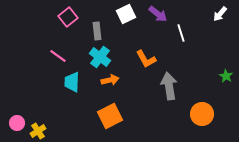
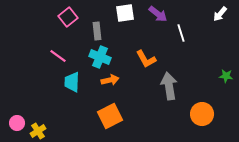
white square: moved 1 px left, 1 px up; rotated 18 degrees clockwise
cyan cross: rotated 15 degrees counterclockwise
green star: rotated 24 degrees counterclockwise
